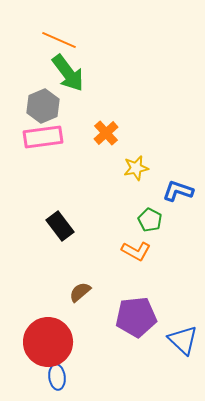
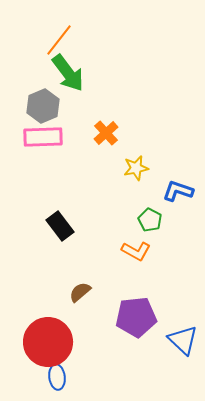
orange line: rotated 76 degrees counterclockwise
pink rectangle: rotated 6 degrees clockwise
